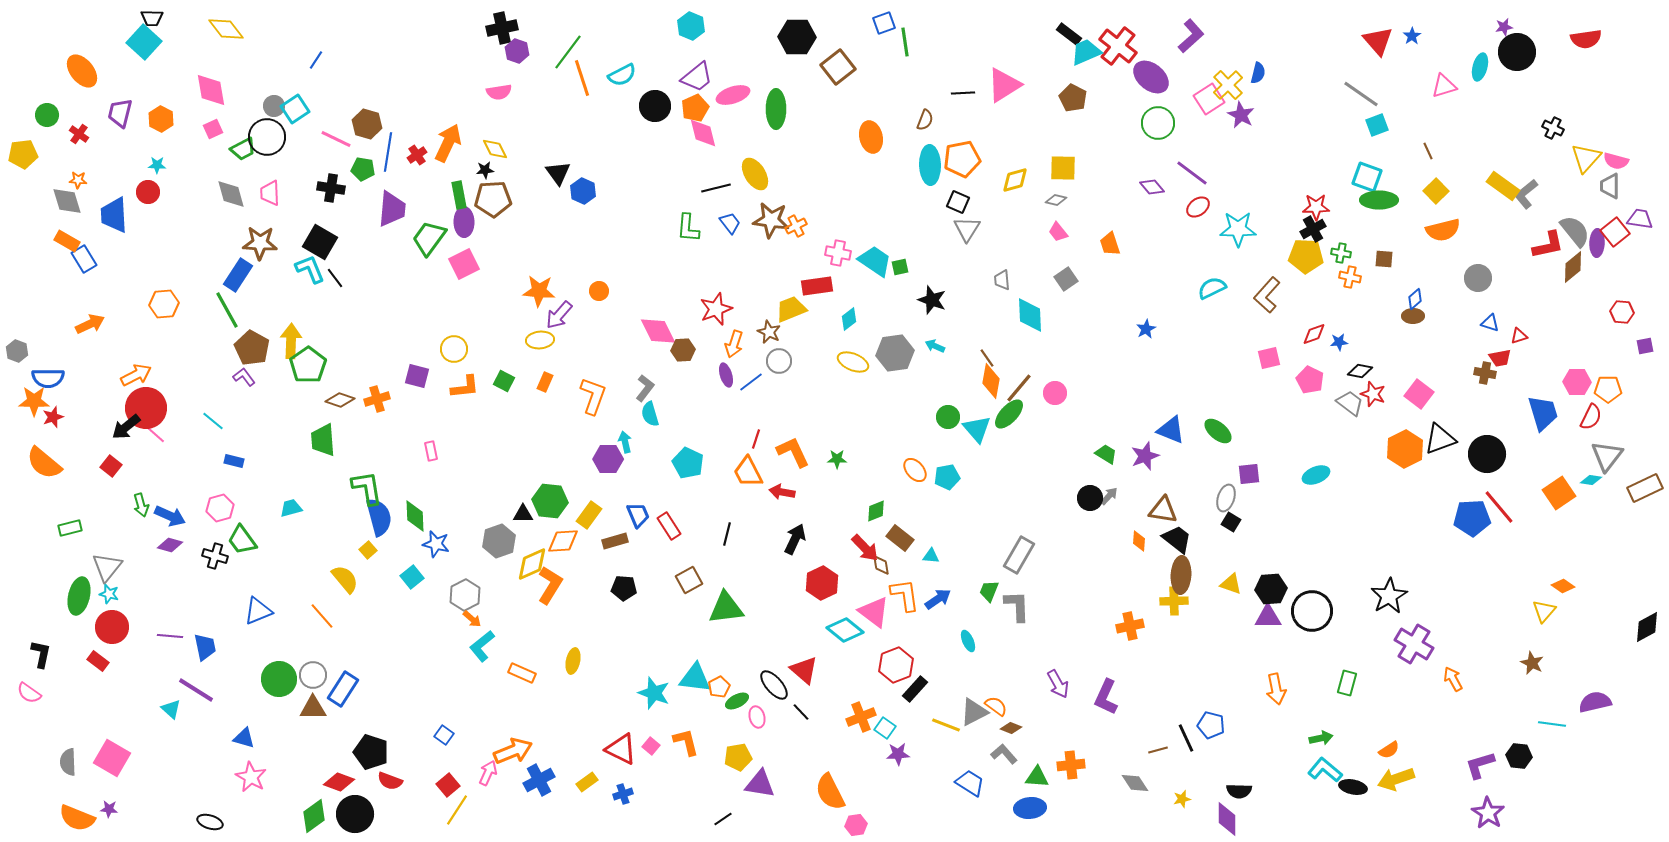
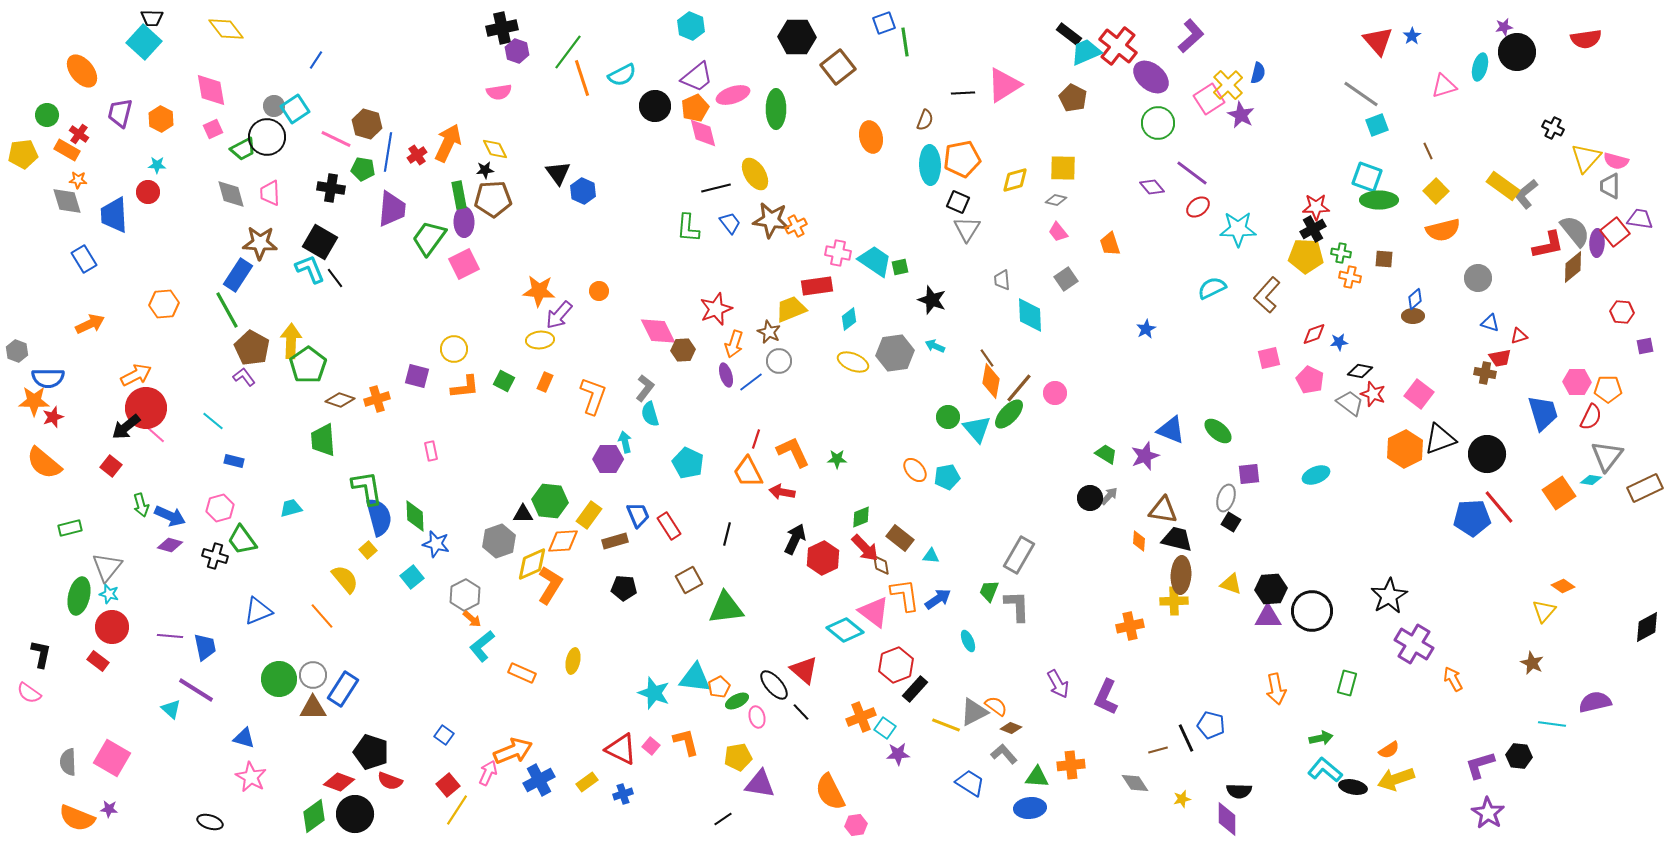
orange rectangle at (67, 241): moved 91 px up
green diamond at (876, 511): moved 15 px left, 6 px down
black trapezoid at (1177, 539): rotated 24 degrees counterclockwise
red hexagon at (822, 583): moved 1 px right, 25 px up
